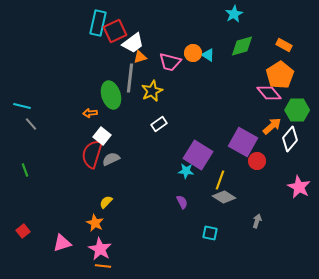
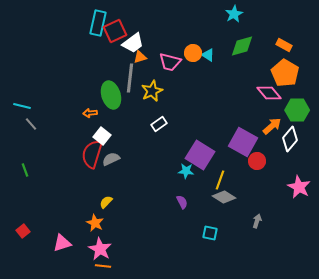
orange pentagon at (280, 75): moved 5 px right, 2 px up; rotated 8 degrees counterclockwise
purple square at (198, 155): moved 2 px right
